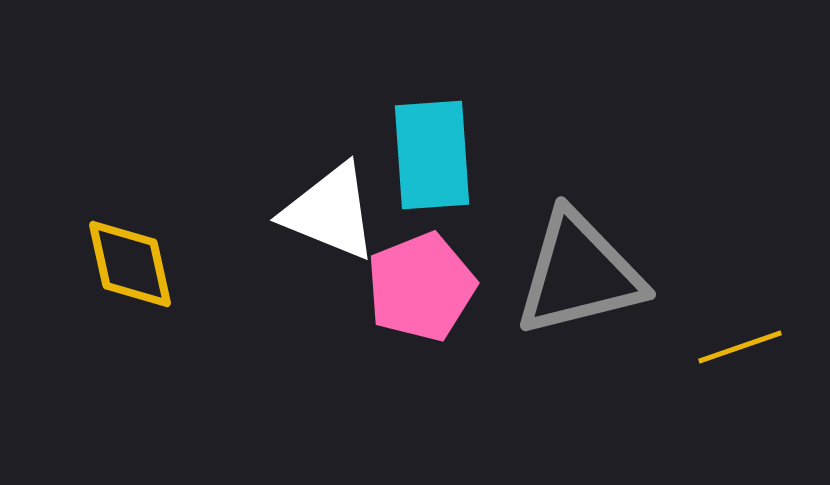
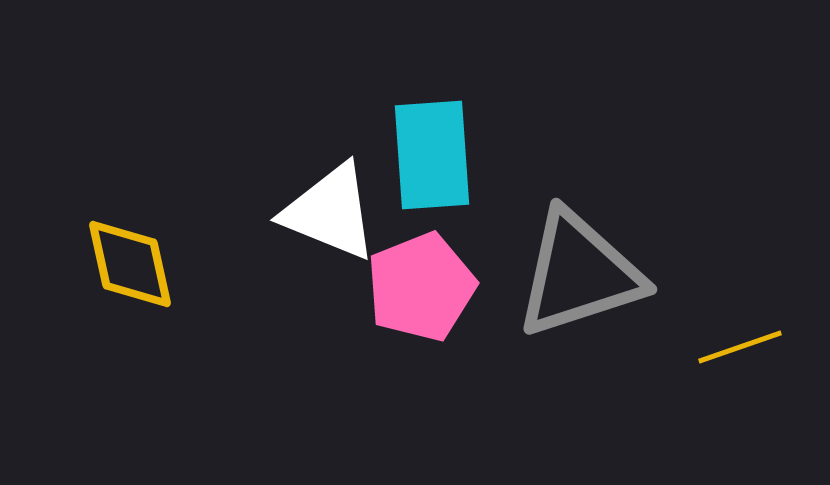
gray triangle: rotated 4 degrees counterclockwise
